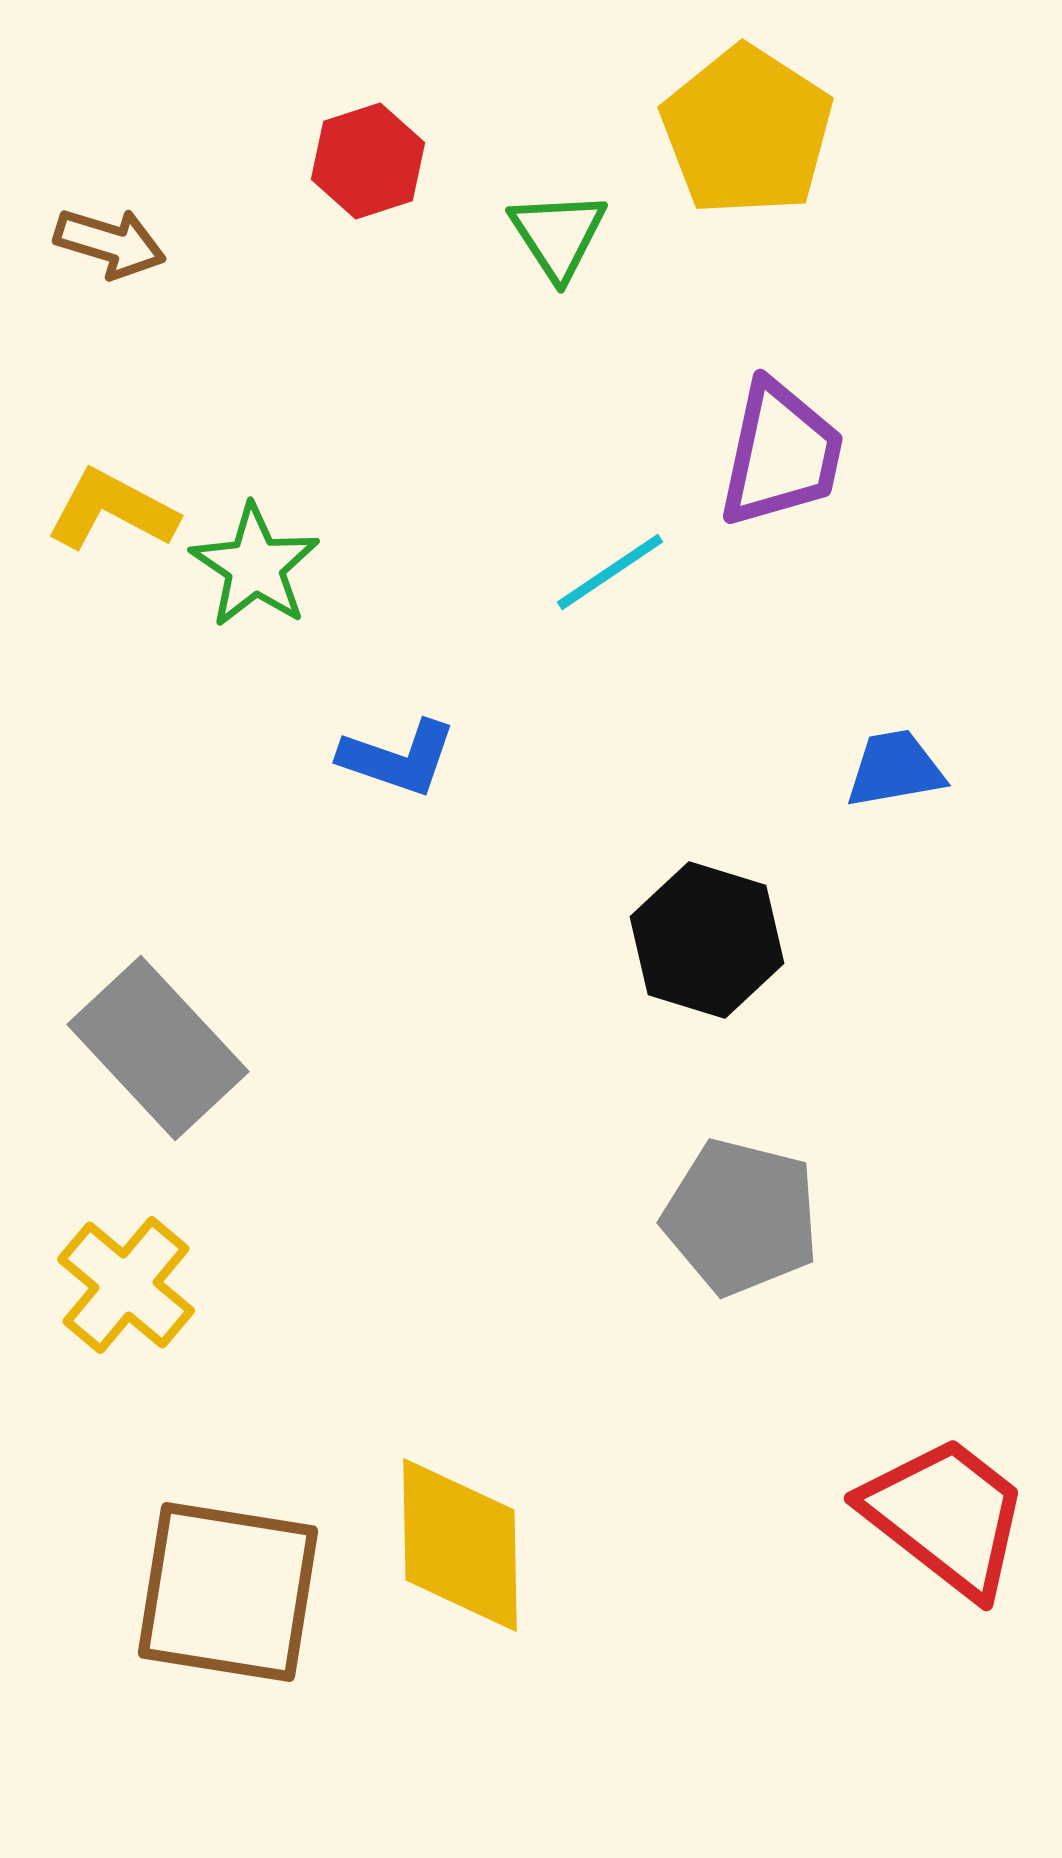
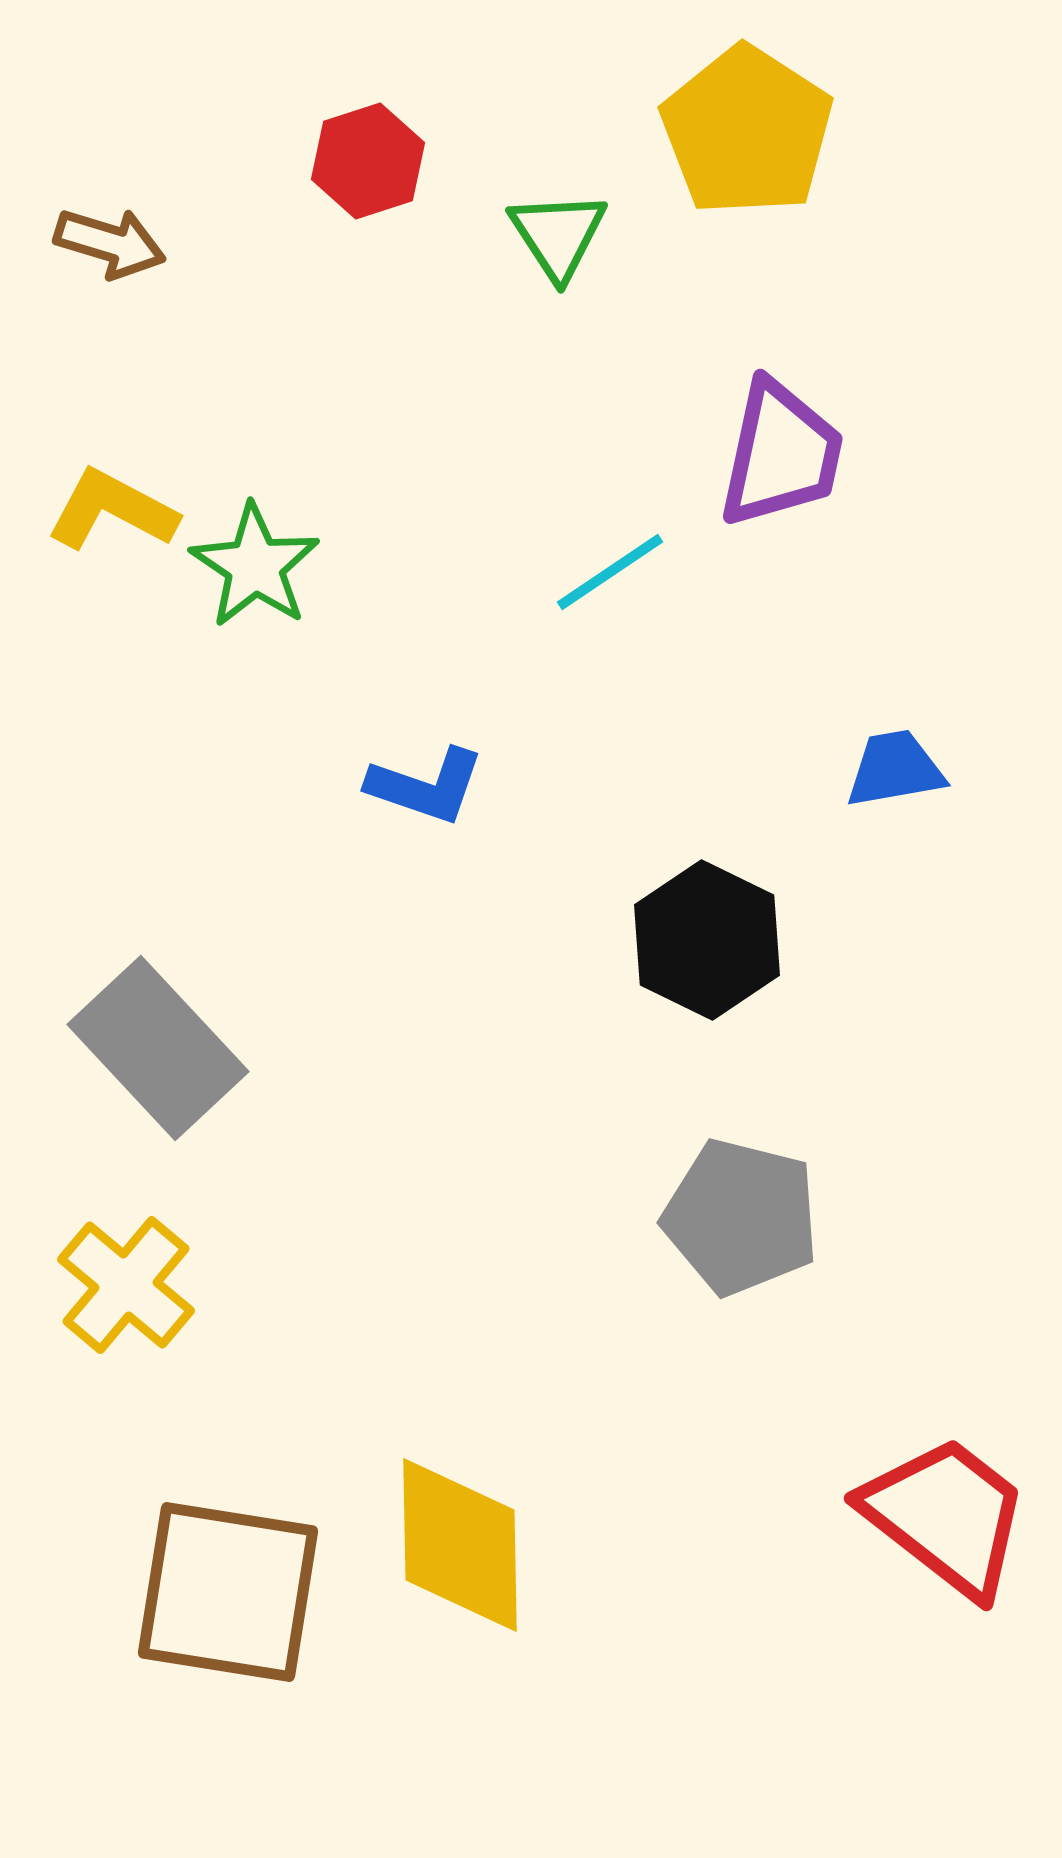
blue L-shape: moved 28 px right, 28 px down
black hexagon: rotated 9 degrees clockwise
